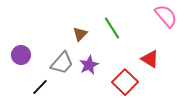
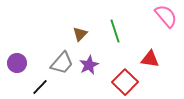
green line: moved 3 px right, 3 px down; rotated 15 degrees clockwise
purple circle: moved 4 px left, 8 px down
red triangle: rotated 24 degrees counterclockwise
